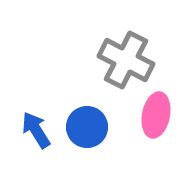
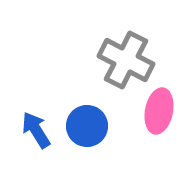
pink ellipse: moved 3 px right, 4 px up
blue circle: moved 1 px up
